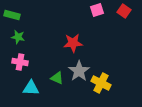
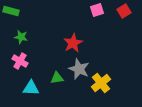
red square: rotated 24 degrees clockwise
green rectangle: moved 1 px left, 4 px up
green star: moved 3 px right
red star: rotated 24 degrees counterclockwise
pink cross: moved 1 px up; rotated 21 degrees clockwise
gray star: moved 2 px up; rotated 15 degrees counterclockwise
green triangle: rotated 32 degrees counterclockwise
yellow cross: rotated 24 degrees clockwise
